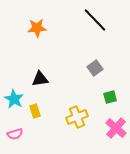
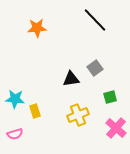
black triangle: moved 31 px right
cyan star: moved 1 px right; rotated 24 degrees counterclockwise
yellow cross: moved 1 px right, 2 px up
